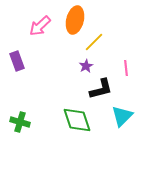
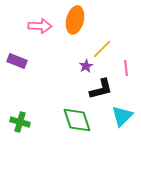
pink arrow: rotated 135 degrees counterclockwise
yellow line: moved 8 px right, 7 px down
purple rectangle: rotated 48 degrees counterclockwise
